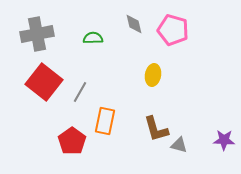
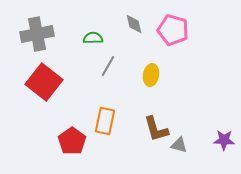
yellow ellipse: moved 2 px left
gray line: moved 28 px right, 26 px up
